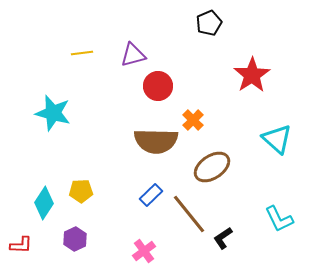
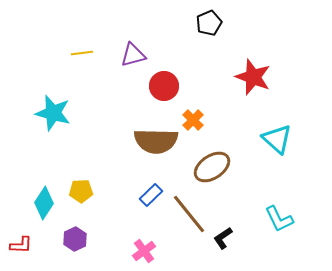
red star: moved 1 px right, 2 px down; rotated 18 degrees counterclockwise
red circle: moved 6 px right
